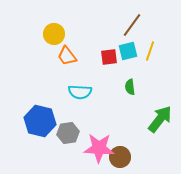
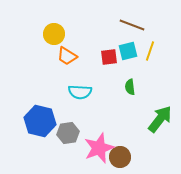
brown line: rotated 75 degrees clockwise
orange trapezoid: rotated 20 degrees counterclockwise
pink star: rotated 24 degrees counterclockwise
